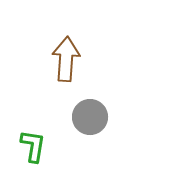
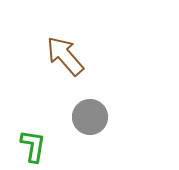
brown arrow: moved 1 px left, 3 px up; rotated 45 degrees counterclockwise
